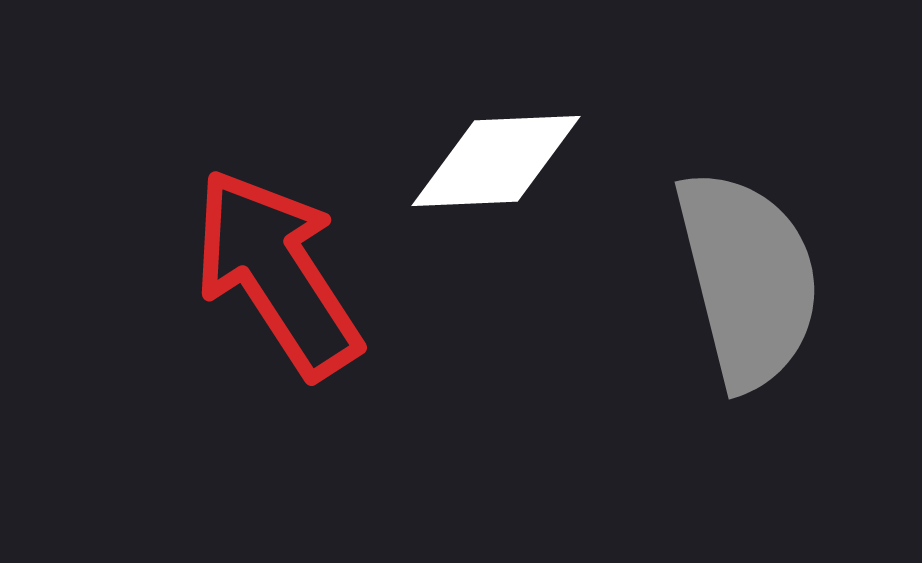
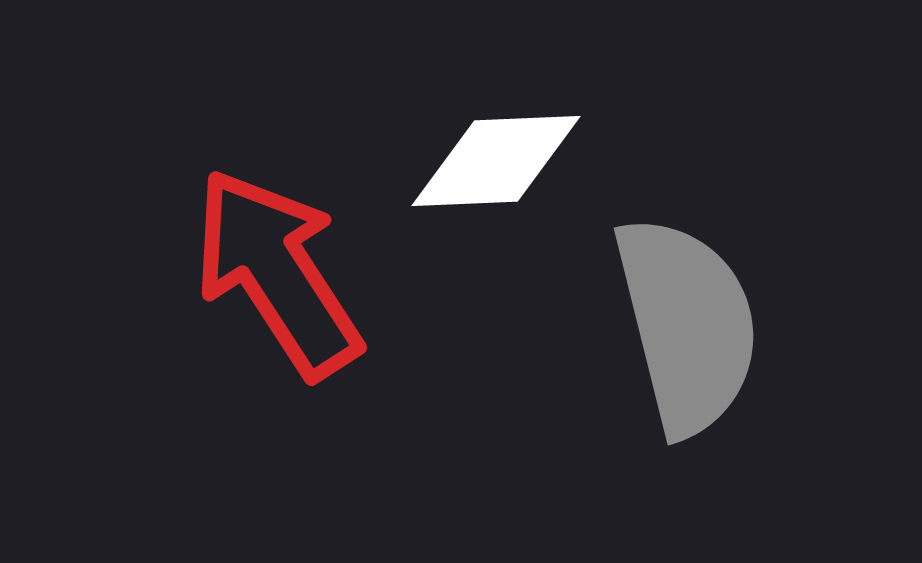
gray semicircle: moved 61 px left, 46 px down
